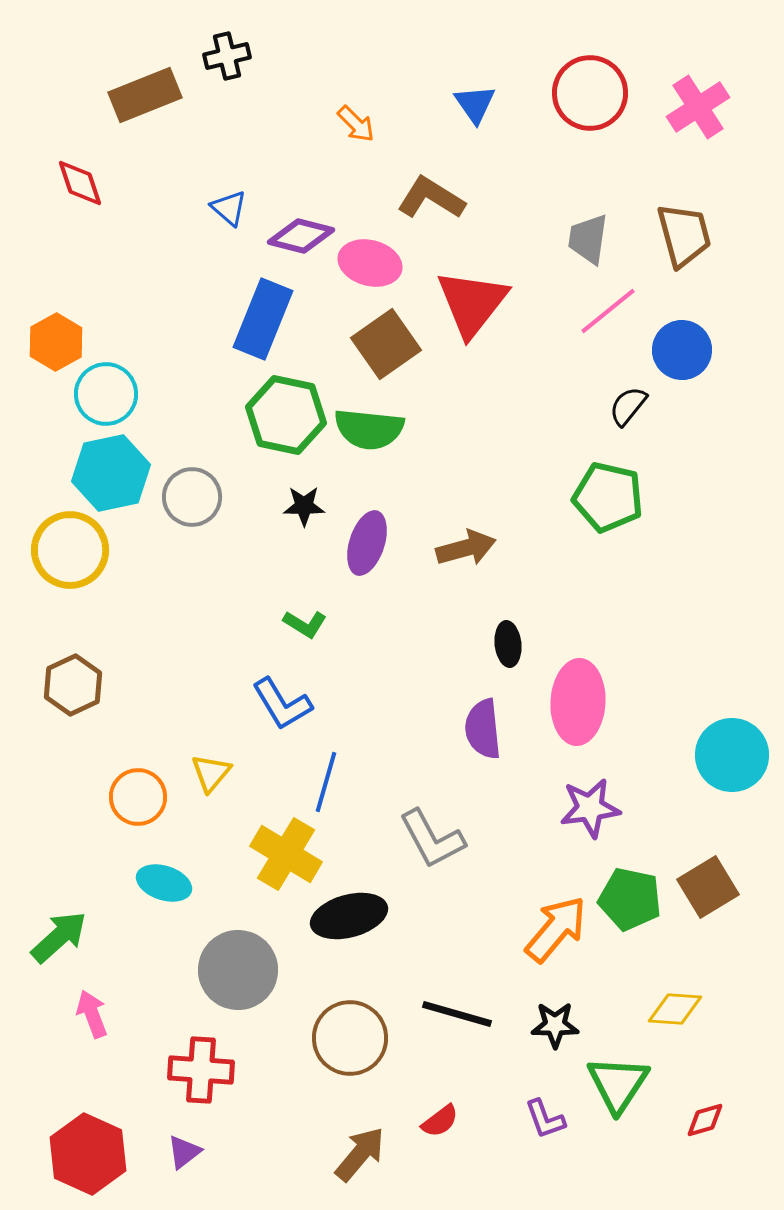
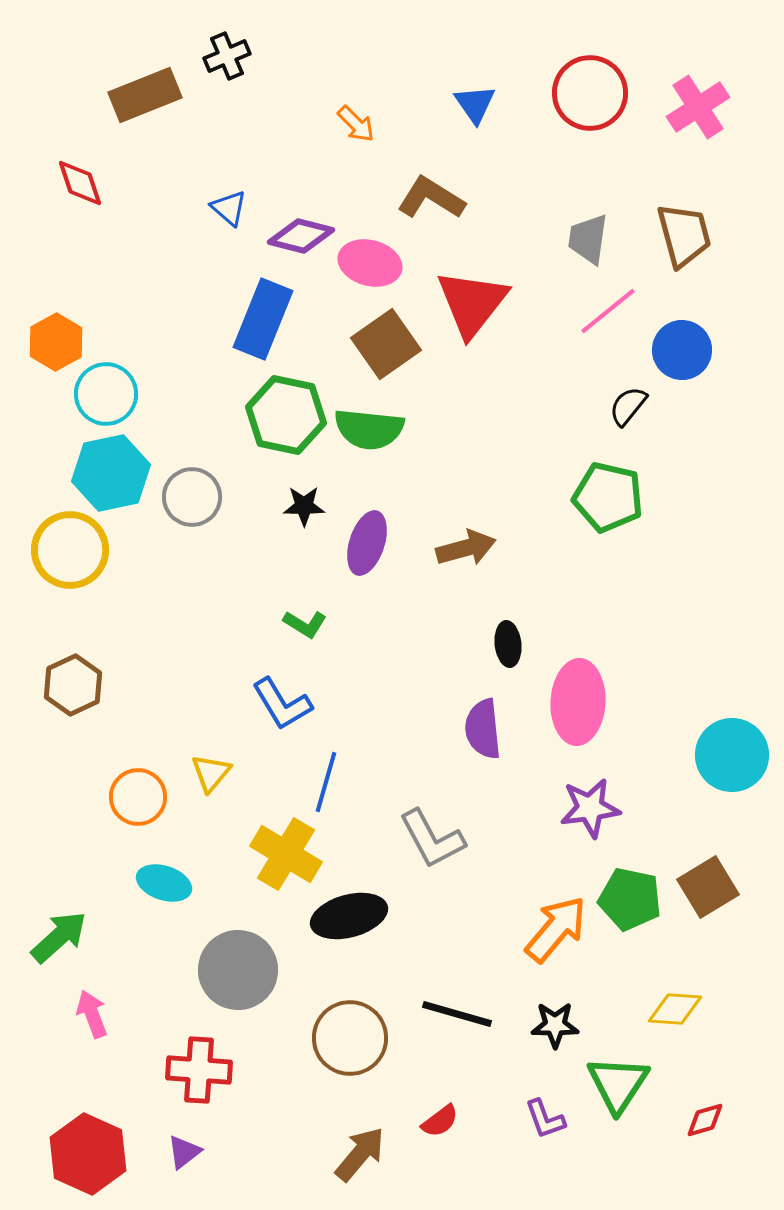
black cross at (227, 56): rotated 9 degrees counterclockwise
red cross at (201, 1070): moved 2 px left
